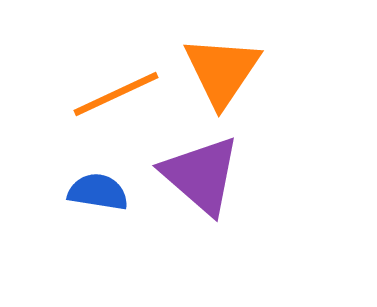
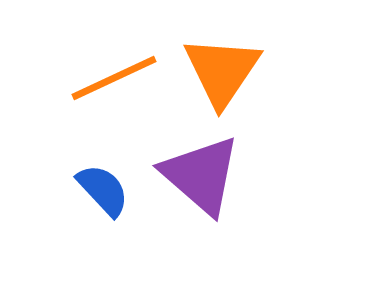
orange line: moved 2 px left, 16 px up
blue semicircle: moved 5 px right, 2 px up; rotated 38 degrees clockwise
